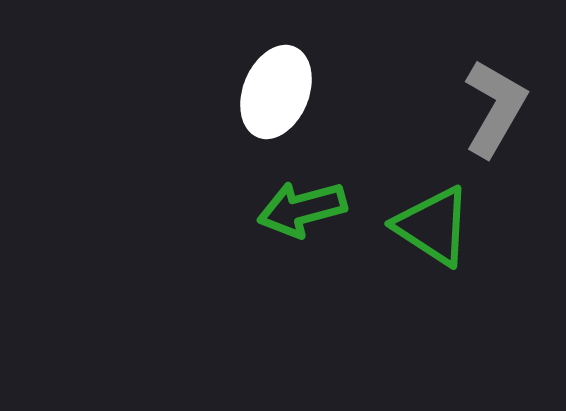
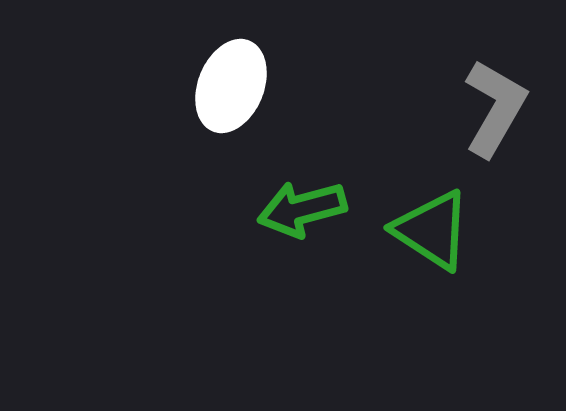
white ellipse: moved 45 px left, 6 px up
green triangle: moved 1 px left, 4 px down
